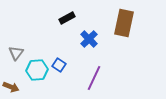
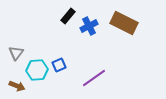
black rectangle: moved 1 px right, 2 px up; rotated 21 degrees counterclockwise
brown rectangle: rotated 76 degrees counterclockwise
blue cross: moved 13 px up; rotated 18 degrees clockwise
blue square: rotated 32 degrees clockwise
purple line: rotated 30 degrees clockwise
brown arrow: moved 6 px right, 1 px up
